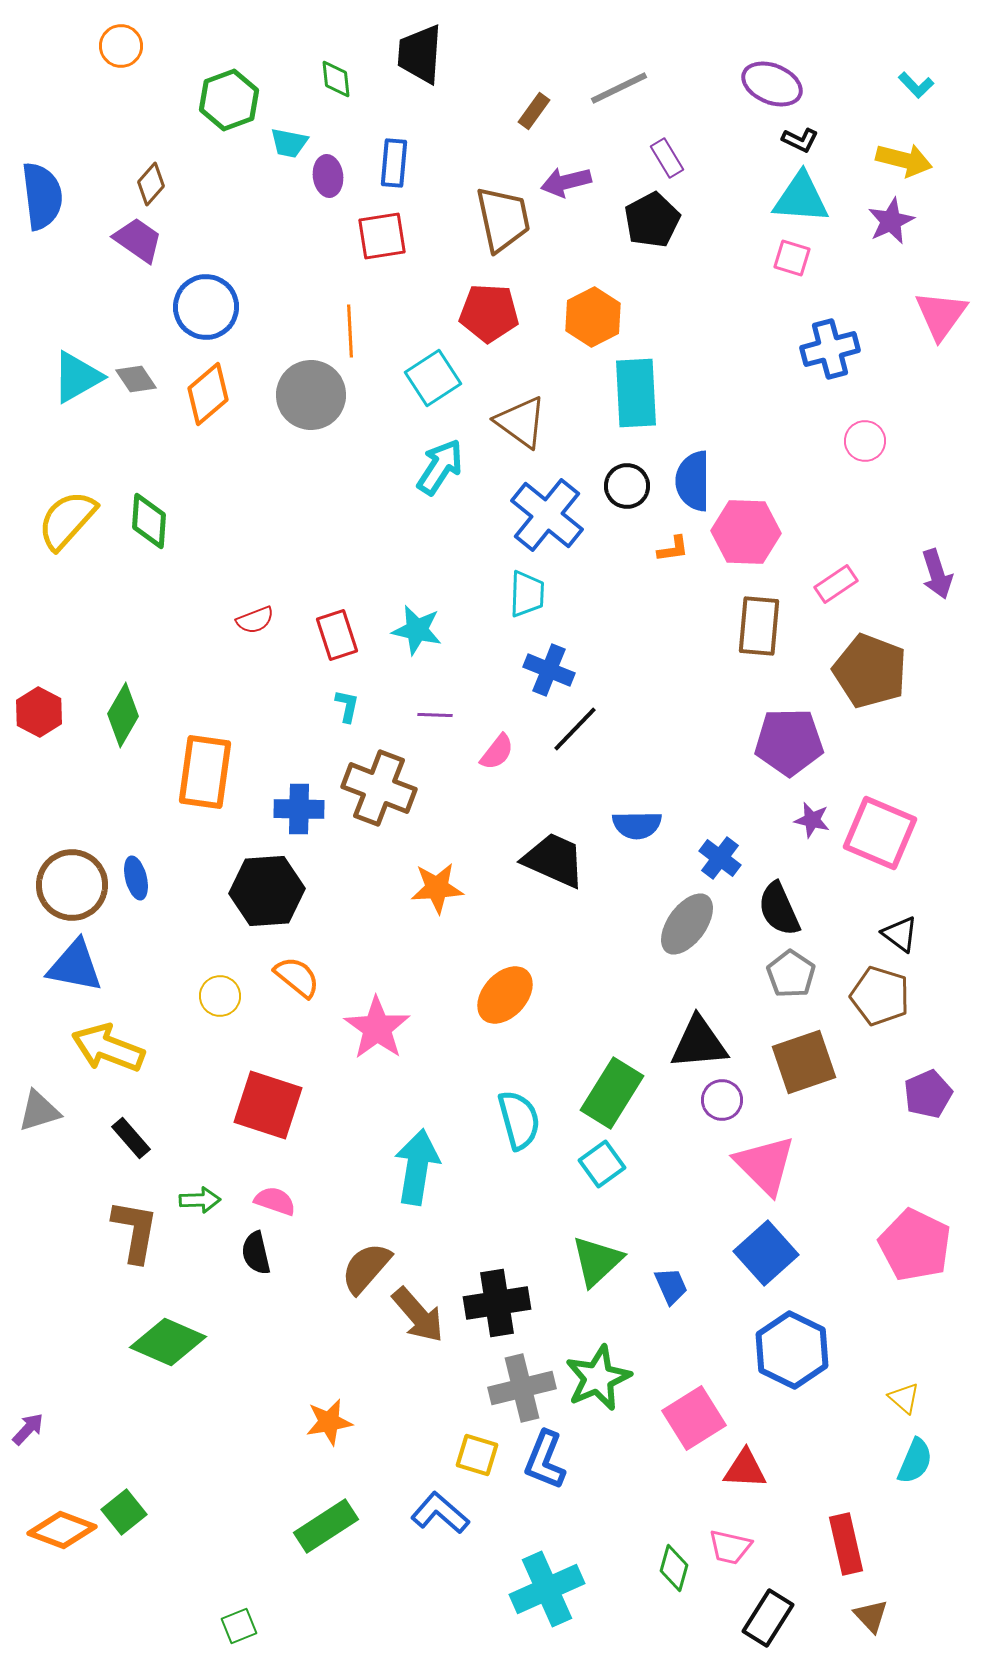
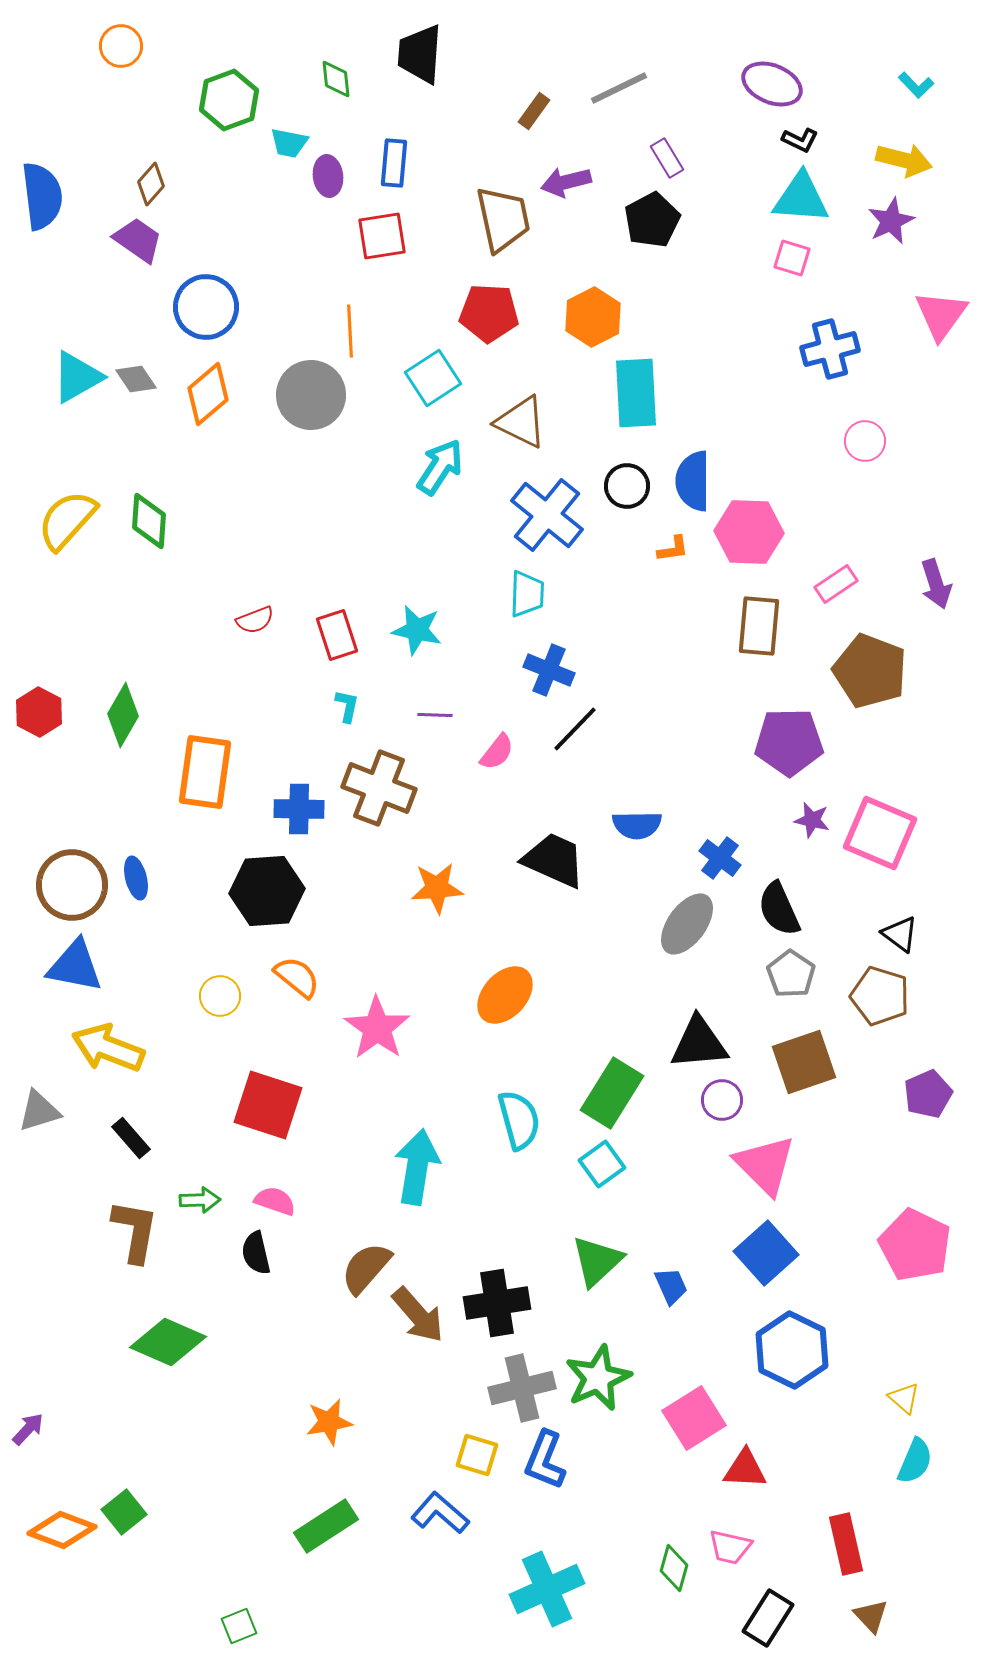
brown triangle at (521, 422): rotated 10 degrees counterclockwise
pink hexagon at (746, 532): moved 3 px right
purple arrow at (937, 574): moved 1 px left, 10 px down
